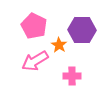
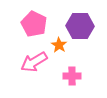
pink pentagon: moved 2 px up
purple hexagon: moved 2 px left, 4 px up
pink arrow: moved 1 px left, 1 px down
